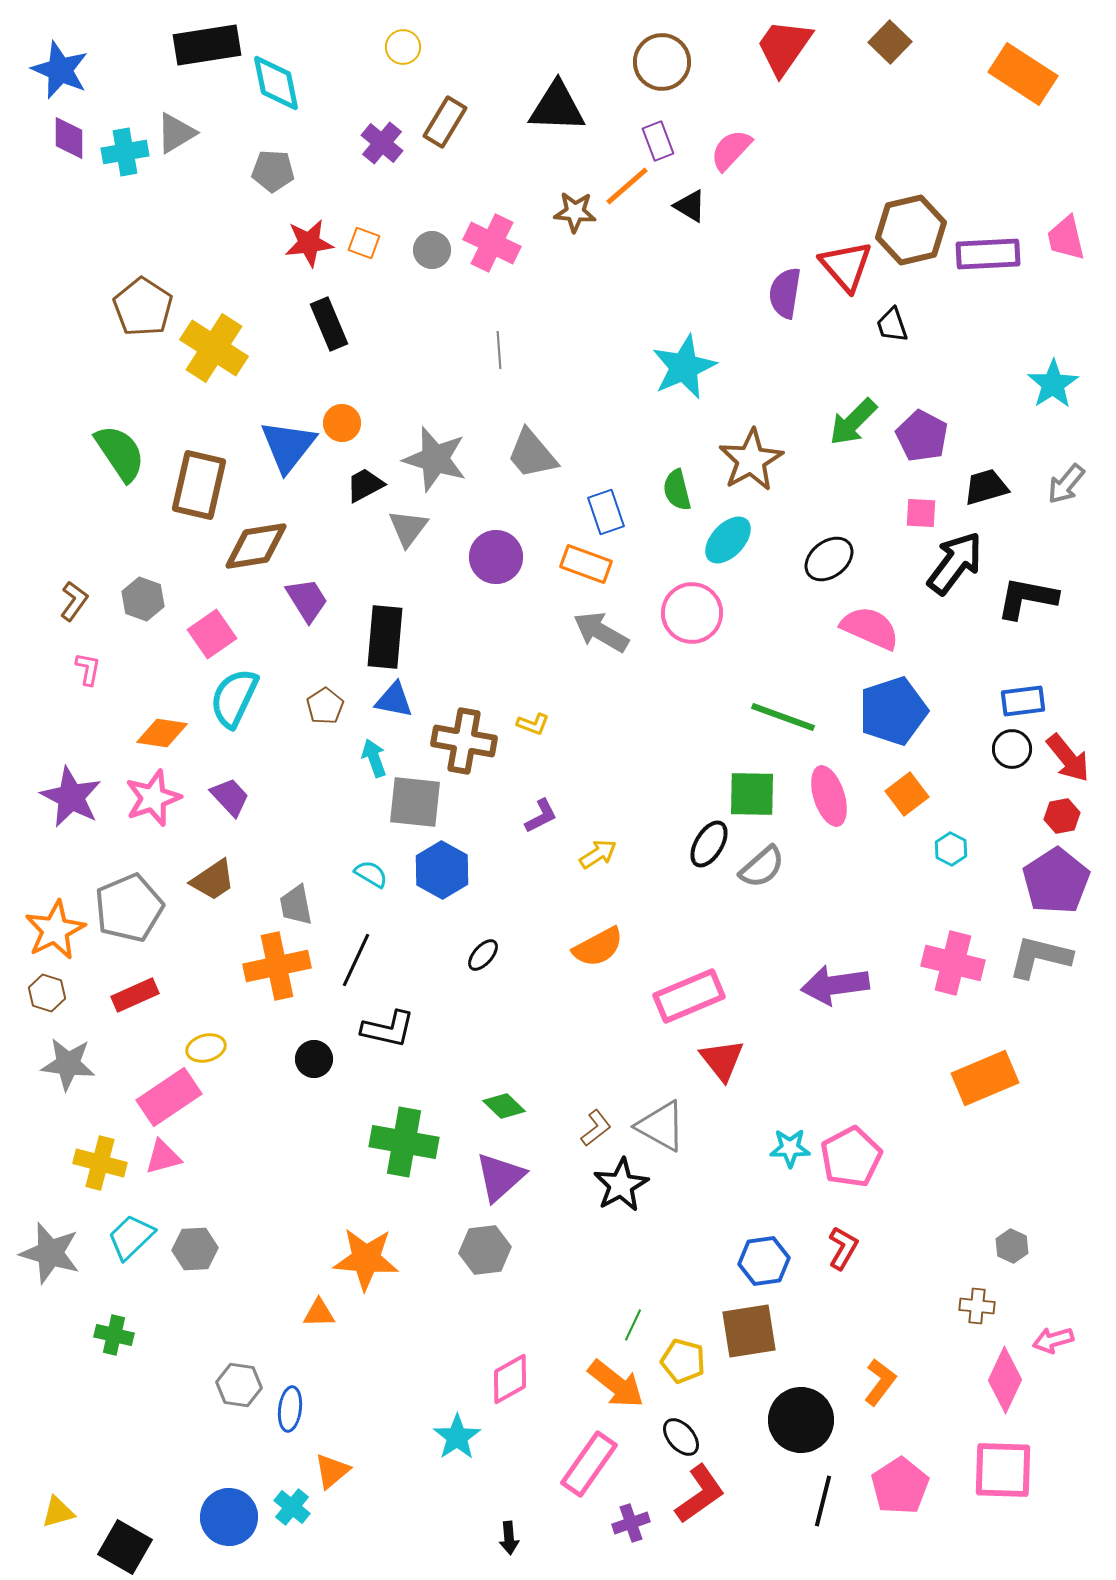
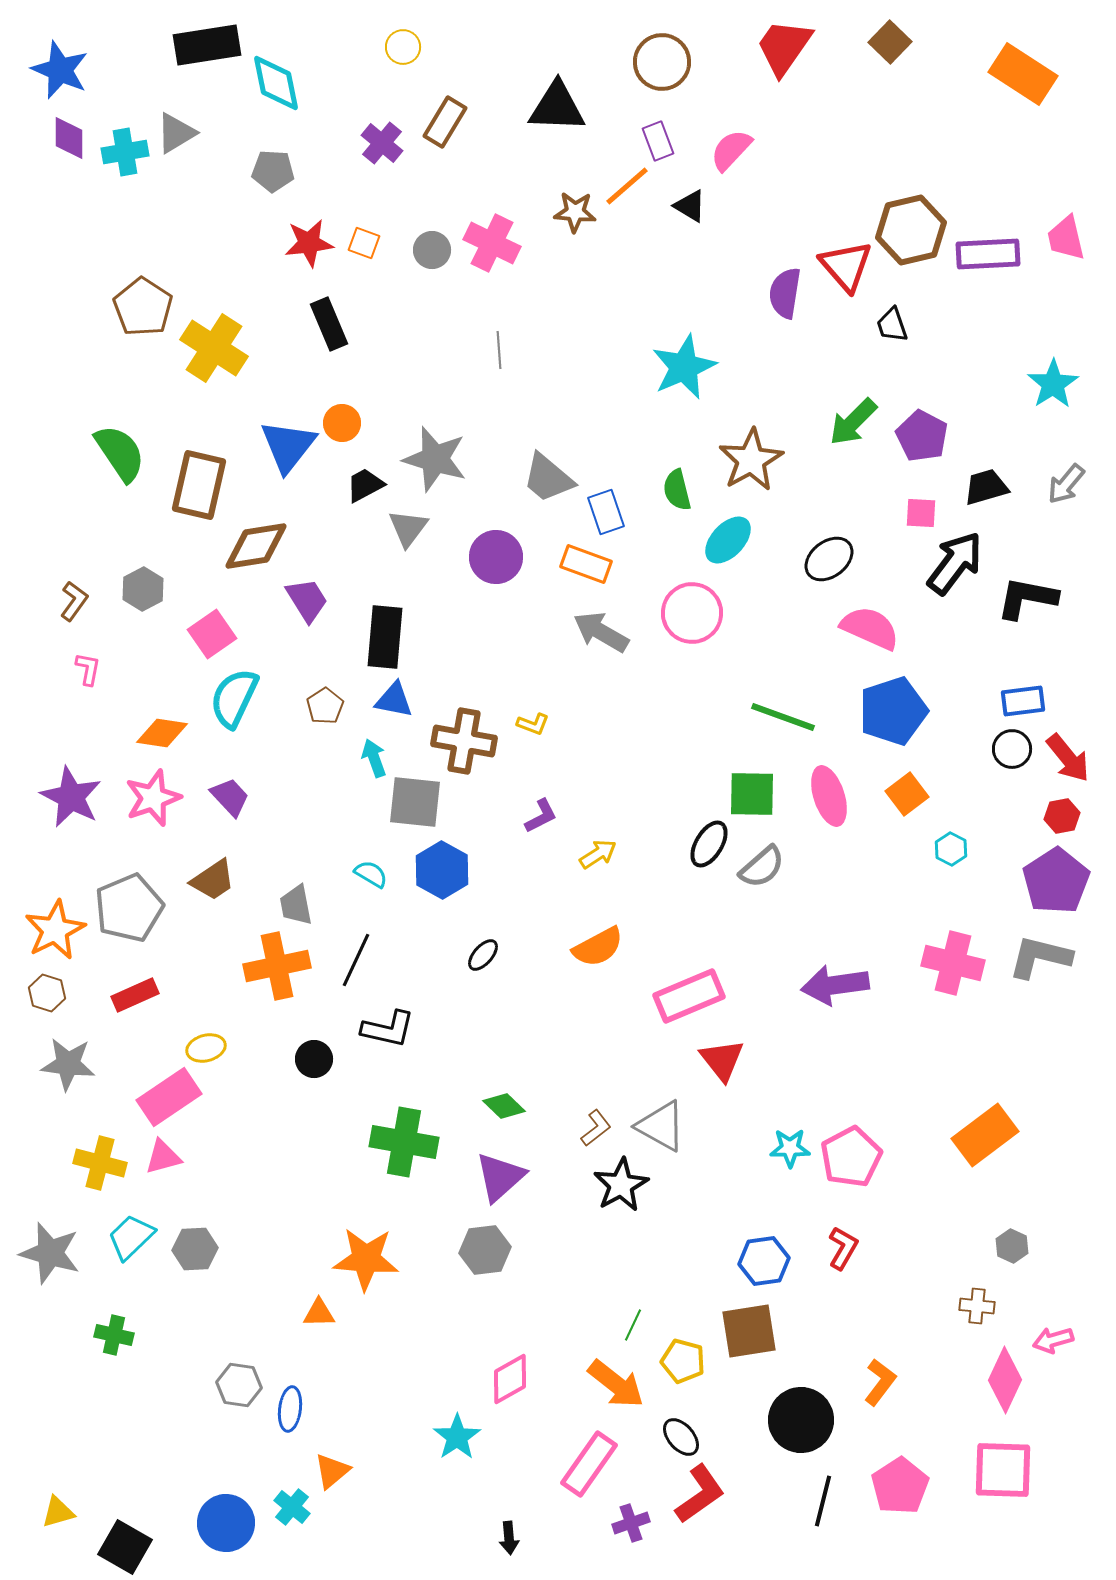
gray trapezoid at (532, 454): moved 16 px right, 24 px down; rotated 10 degrees counterclockwise
gray hexagon at (143, 599): moved 10 px up; rotated 12 degrees clockwise
orange rectangle at (985, 1078): moved 57 px down; rotated 14 degrees counterclockwise
blue circle at (229, 1517): moved 3 px left, 6 px down
